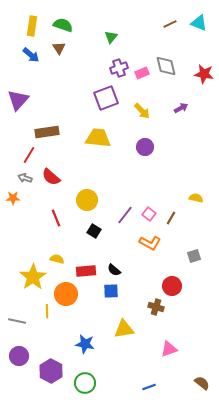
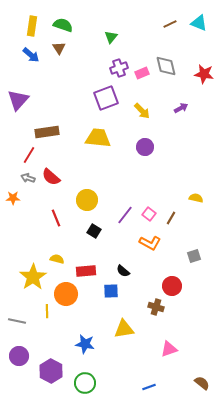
gray arrow at (25, 178): moved 3 px right
black semicircle at (114, 270): moved 9 px right, 1 px down
